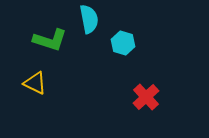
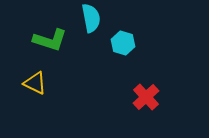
cyan semicircle: moved 2 px right, 1 px up
